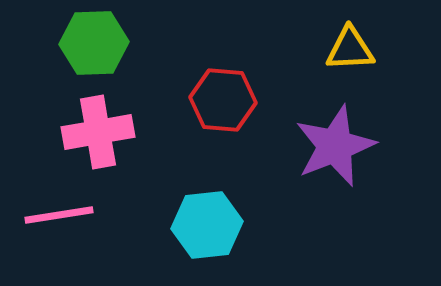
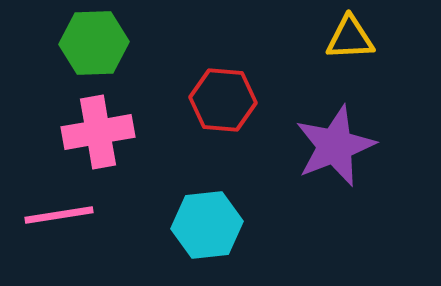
yellow triangle: moved 11 px up
